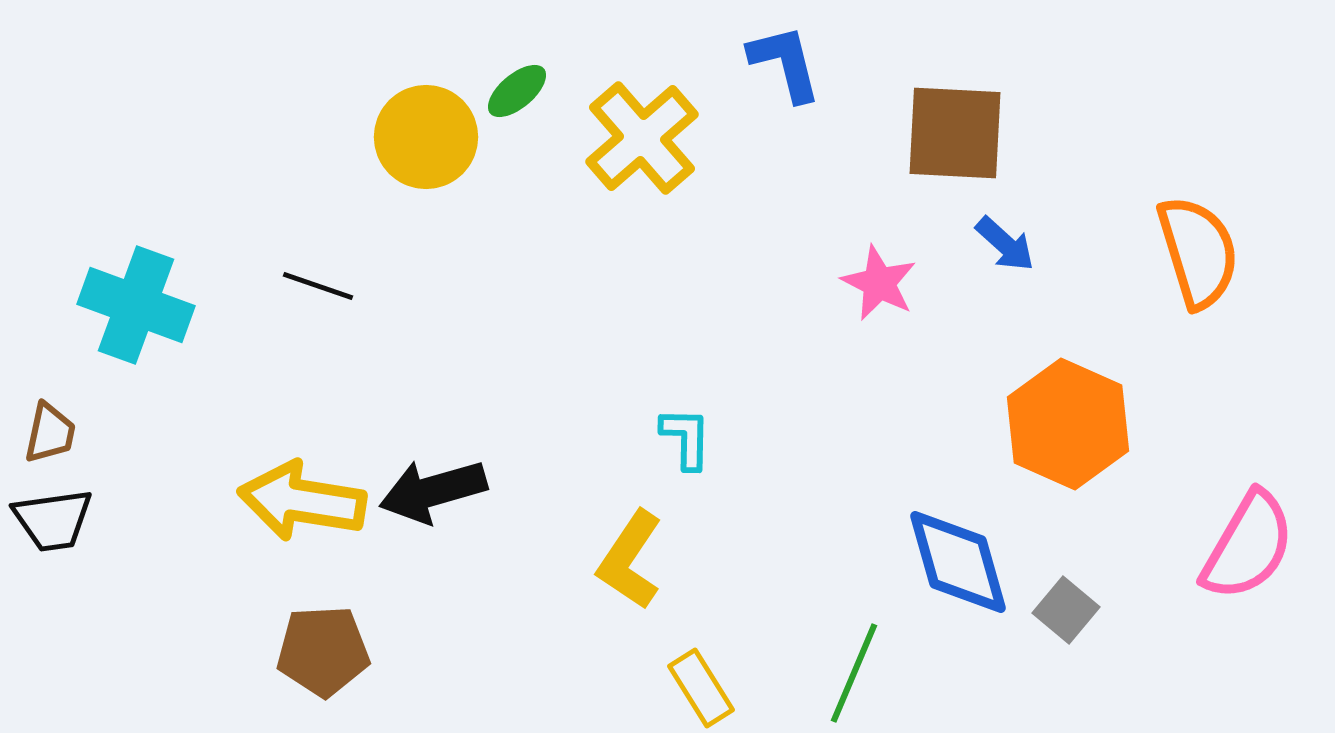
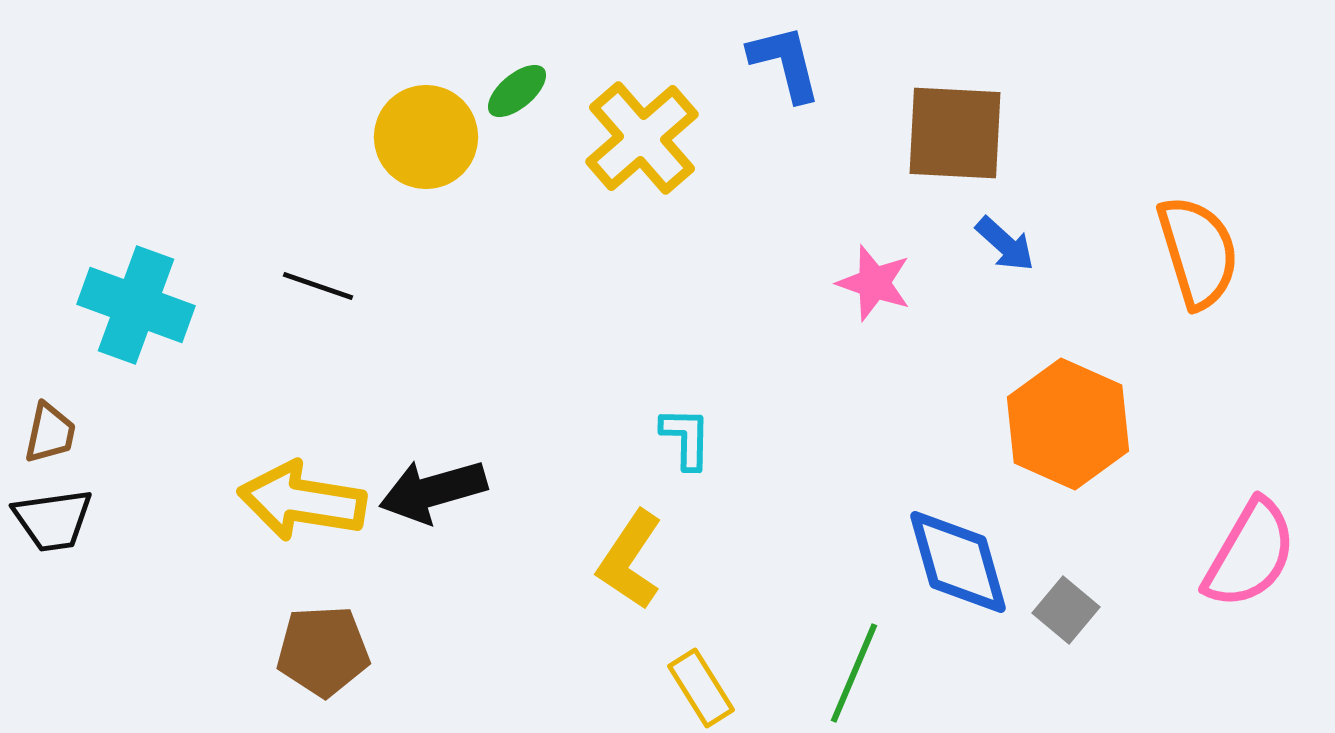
pink star: moved 5 px left; rotated 8 degrees counterclockwise
pink semicircle: moved 2 px right, 8 px down
